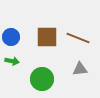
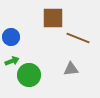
brown square: moved 6 px right, 19 px up
green arrow: rotated 32 degrees counterclockwise
gray triangle: moved 9 px left
green circle: moved 13 px left, 4 px up
